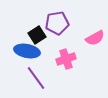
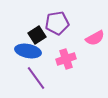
blue ellipse: moved 1 px right
